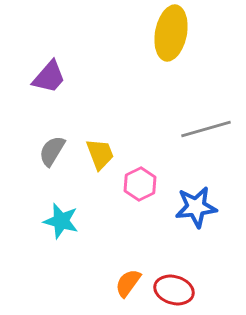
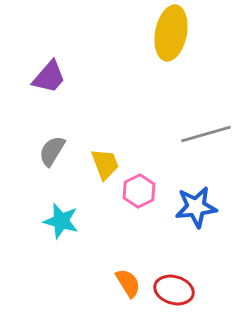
gray line: moved 5 px down
yellow trapezoid: moved 5 px right, 10 px down
pink hexagon: moved 1 px left, 7 px down
orange semicircle: rotated 112 degrees clockwise
